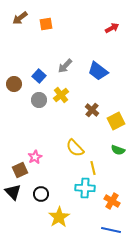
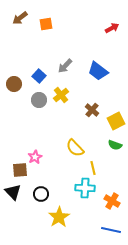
green semicircle: moved 3 px left, 5 px up
brown square: rotated 21 degrees clockwise
